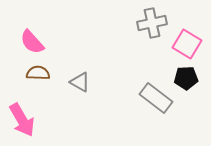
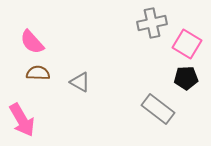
gray rectangle: moved 2 px right, 11 px down
